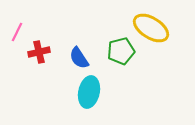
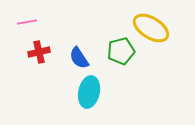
pink line: moved 10 px right, 10 px up; rotated 54 degrees clockwise
